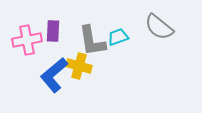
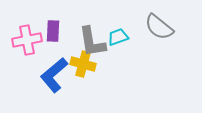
gray L-shape: moved 1 px down
yellow cross: moved 4 px right, 2 px up
